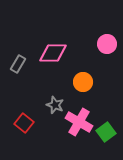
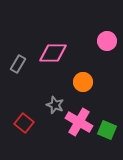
pink circle: moved 3 px up
green square: moved 1 px right, 2 px up; rotated 30 degrees counterclockwise
